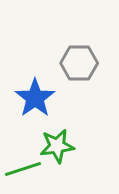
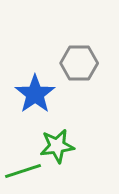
blue star: moved 4 px up
green line: moved 2 px down
